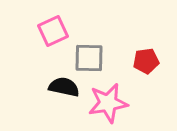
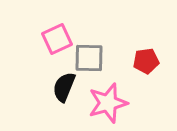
pink square: moved 4 px right, 8 px down
black semicircle: rotated 80 degrees counterclockwise
pink star: rotated 6 degrees counterclockwise
